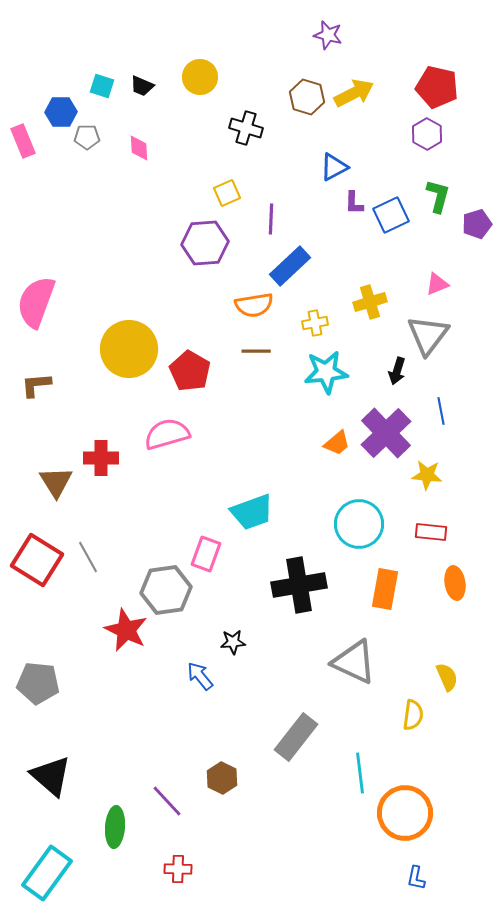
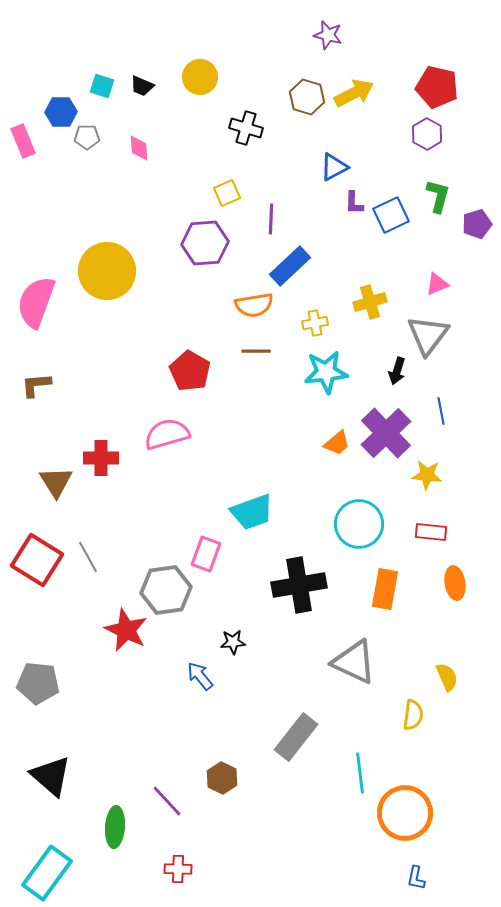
yellow circle at (129, 349): moved 22 px left, 78 px up
